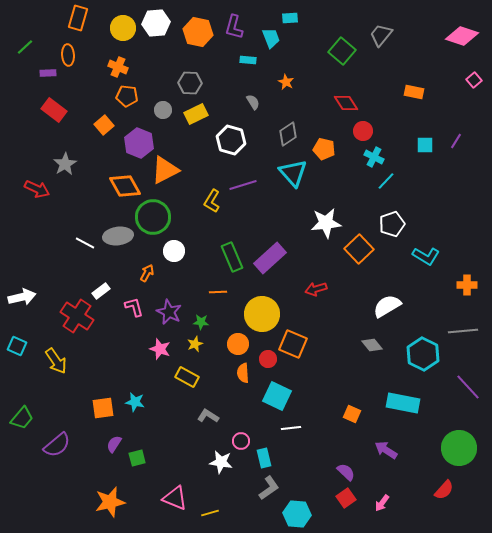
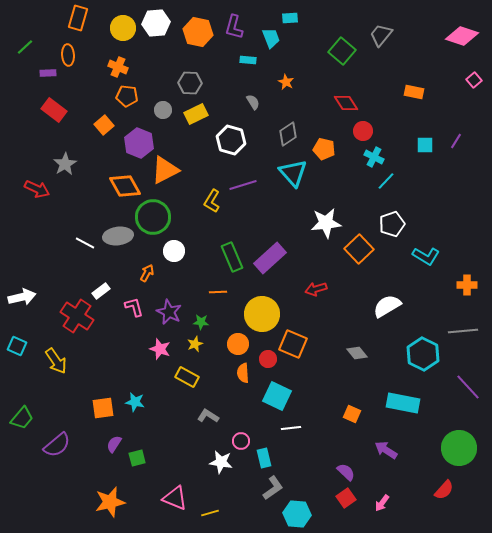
gray diamond at (372, 345): moved 15 px left, 8 px down
gray L-shape at (269, 488): moved 4 px right
